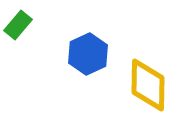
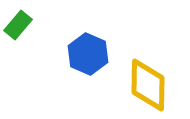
blue hexagon: rotated 12 degrees counterclockwise
